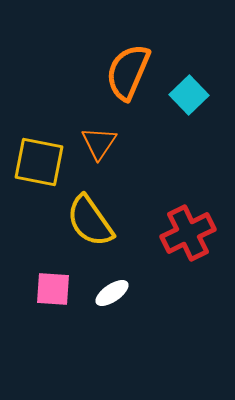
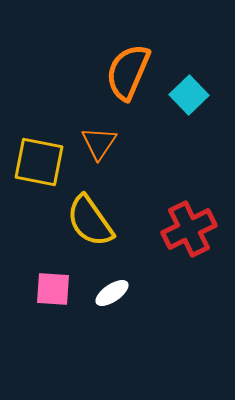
red cross: moved 1 px right, 4 px up
